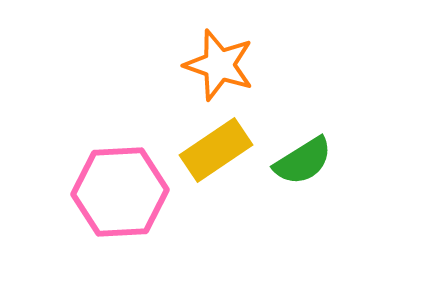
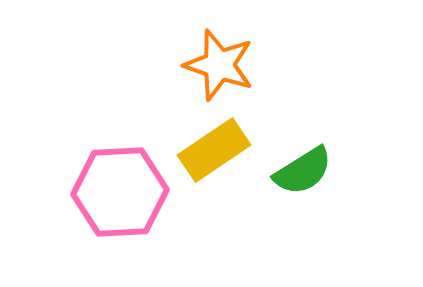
yellow rectangle: moved 2 px left
green semicircle: moved 10 px down
